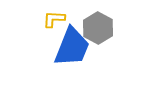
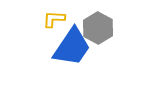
blue trapezoid: rotated 12 degrees clockwise
